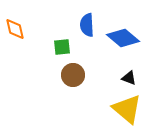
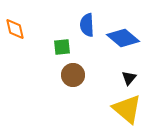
black triangle: rotated 49 degrees clockwise
